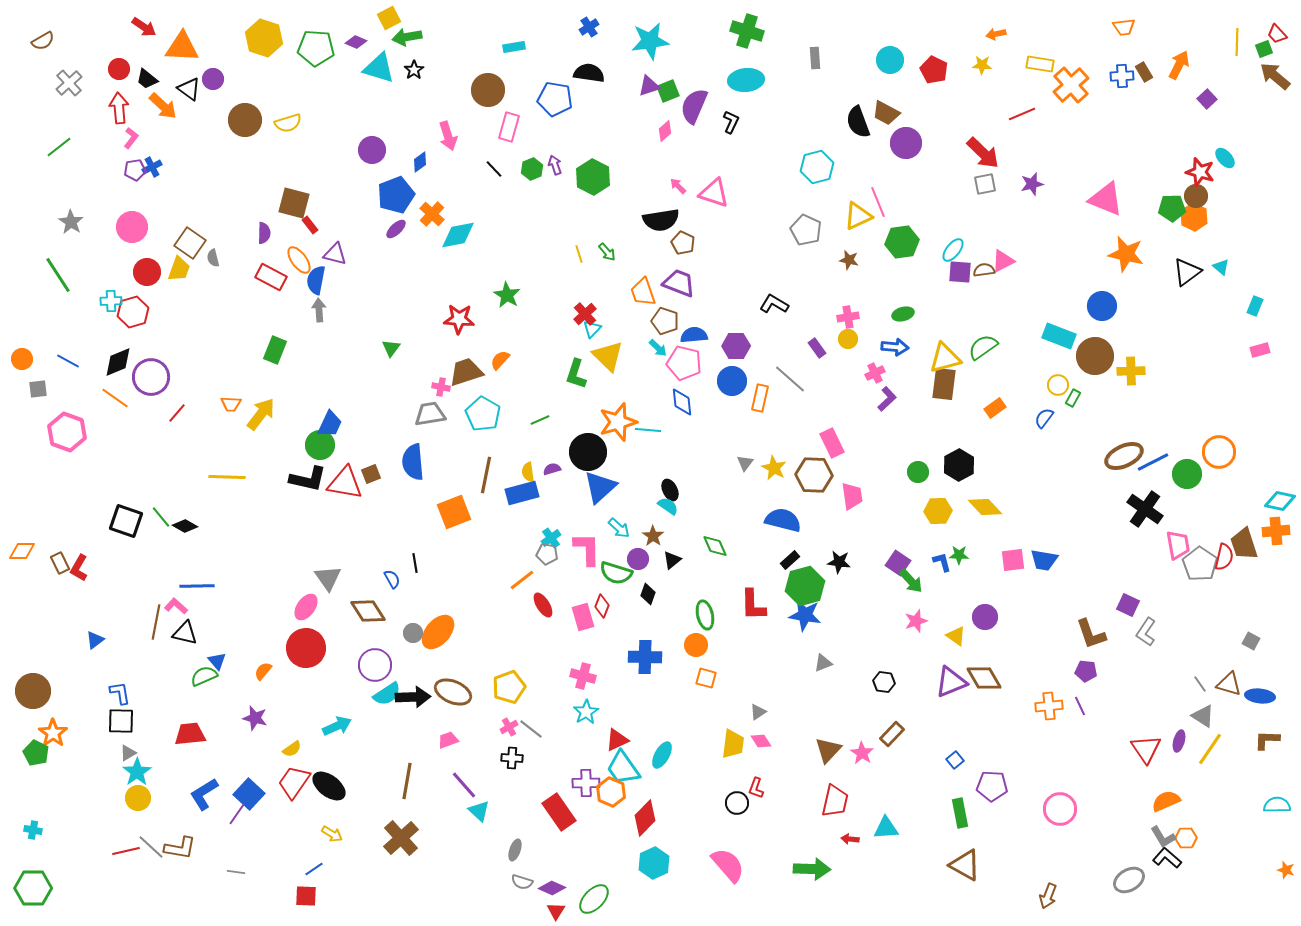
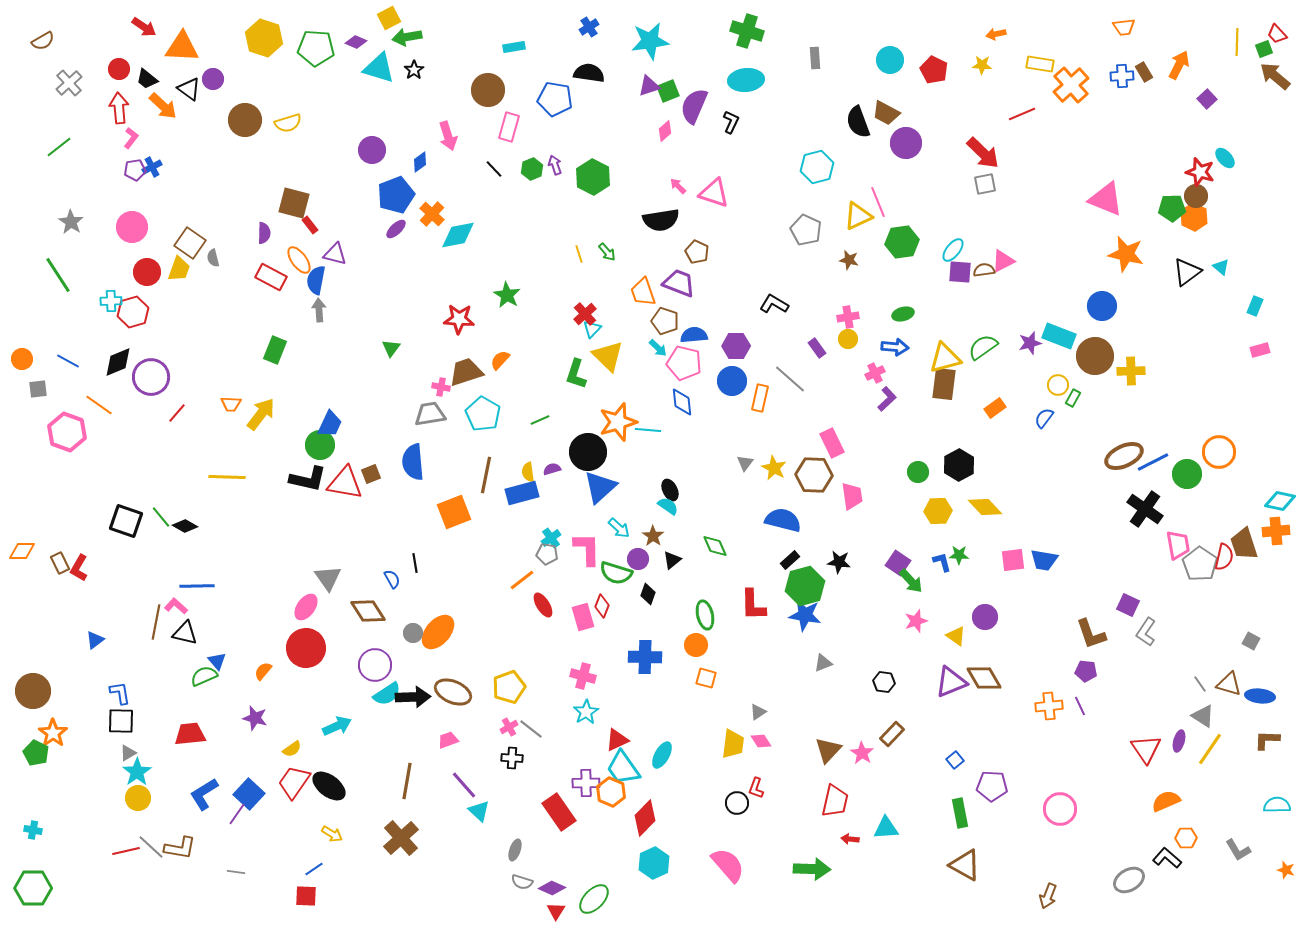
purple star at (1032, 184): moved 2 px left, 159 px down
brown pentagon at (683, 243): moved 14 px right, 9 px down
orange line at (115, 398): moved 16 px left, 7 px down
gray L-shape at (1163, 837): moved 75 px right, 13 px down
